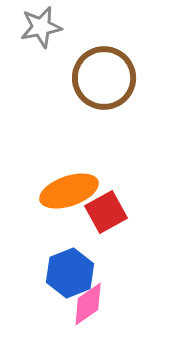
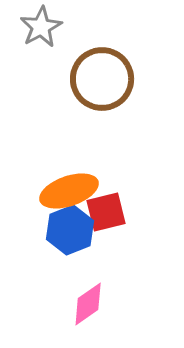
gray star: rotated 18 degrees counterclockwise
brown circle: moved 2 px left, 1 px down
red square: rotated 15 degrees clockwise
blue hexagon: moved 43 px up
